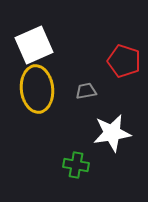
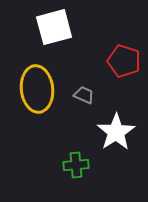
white square: moved 20 px right, 18 px up; rotated 9 degrees clockwise
gray trapezoid: moved 2 px left, 4 px down; rotated 35 degrees clockwise
white star: moved 4 px right, 1 px up; rotated 24 degrees counterclockwise
green cross: rotated 15 degrees counterclockwise
